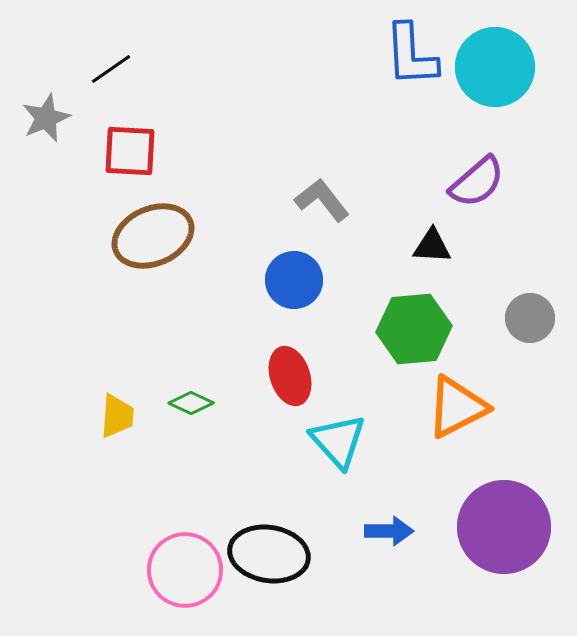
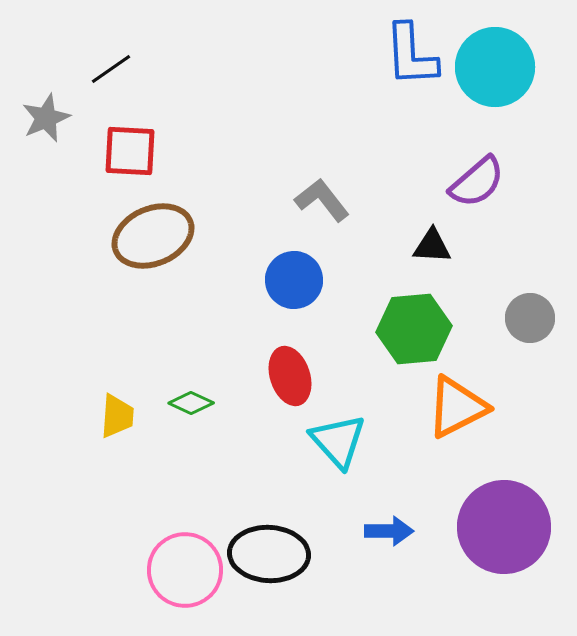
black ellipse: rotated 6 degrees counterclockwise
